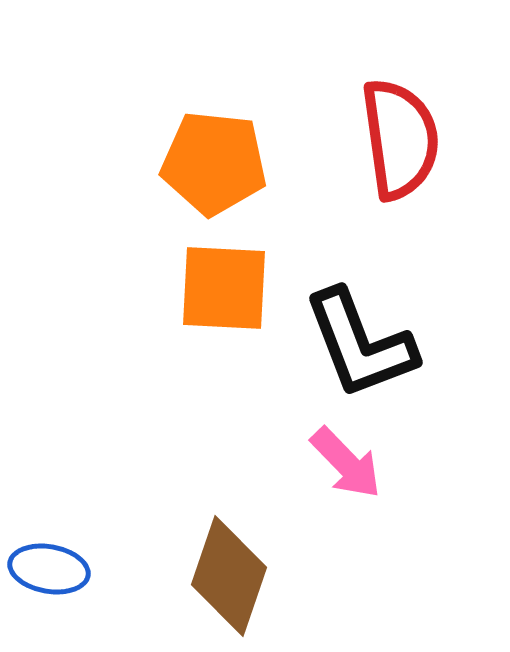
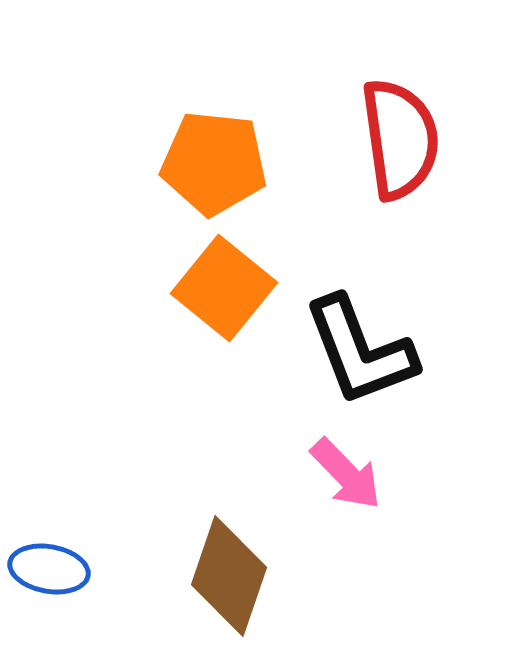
orange square: rotated 36 degrees clockwise
black L-shape: moved 7 px down
pink arrow: moved 11 px down
